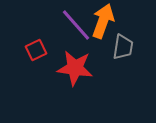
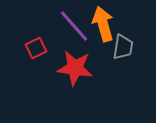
orange arrow: moved 3 px down; rotated 36 degrees counterclockwise
purple line: moved 2 px left, 1 px down
red square: moved 2 px up
